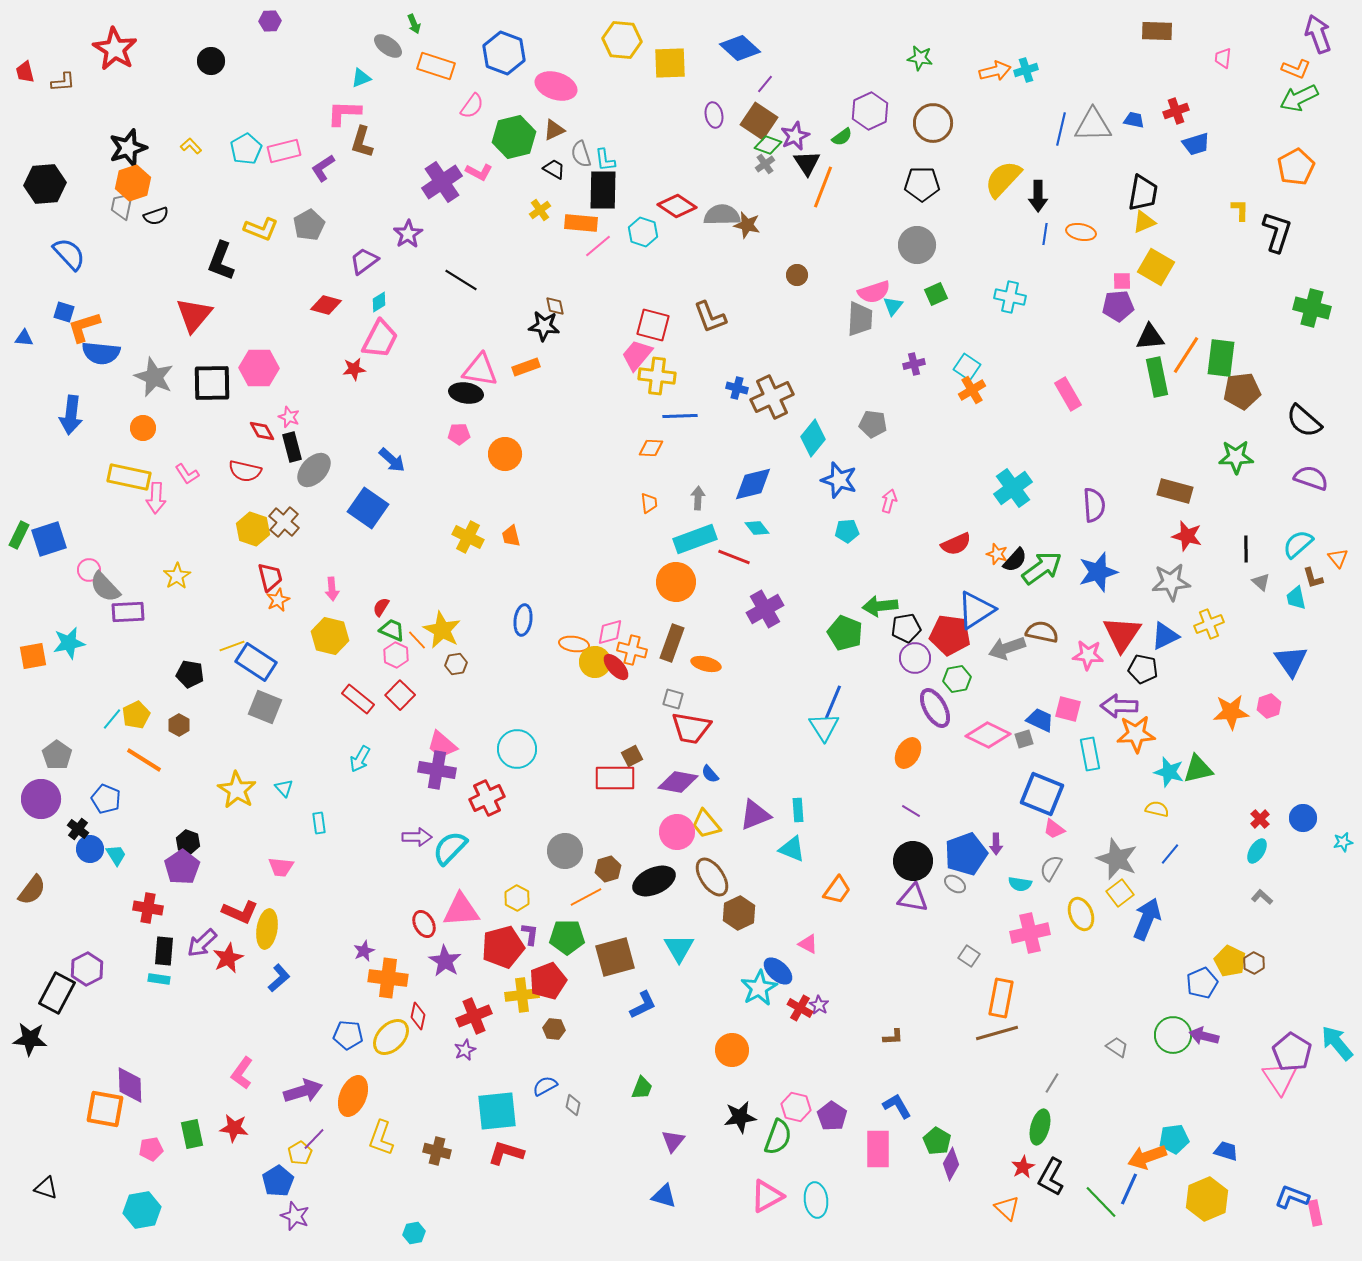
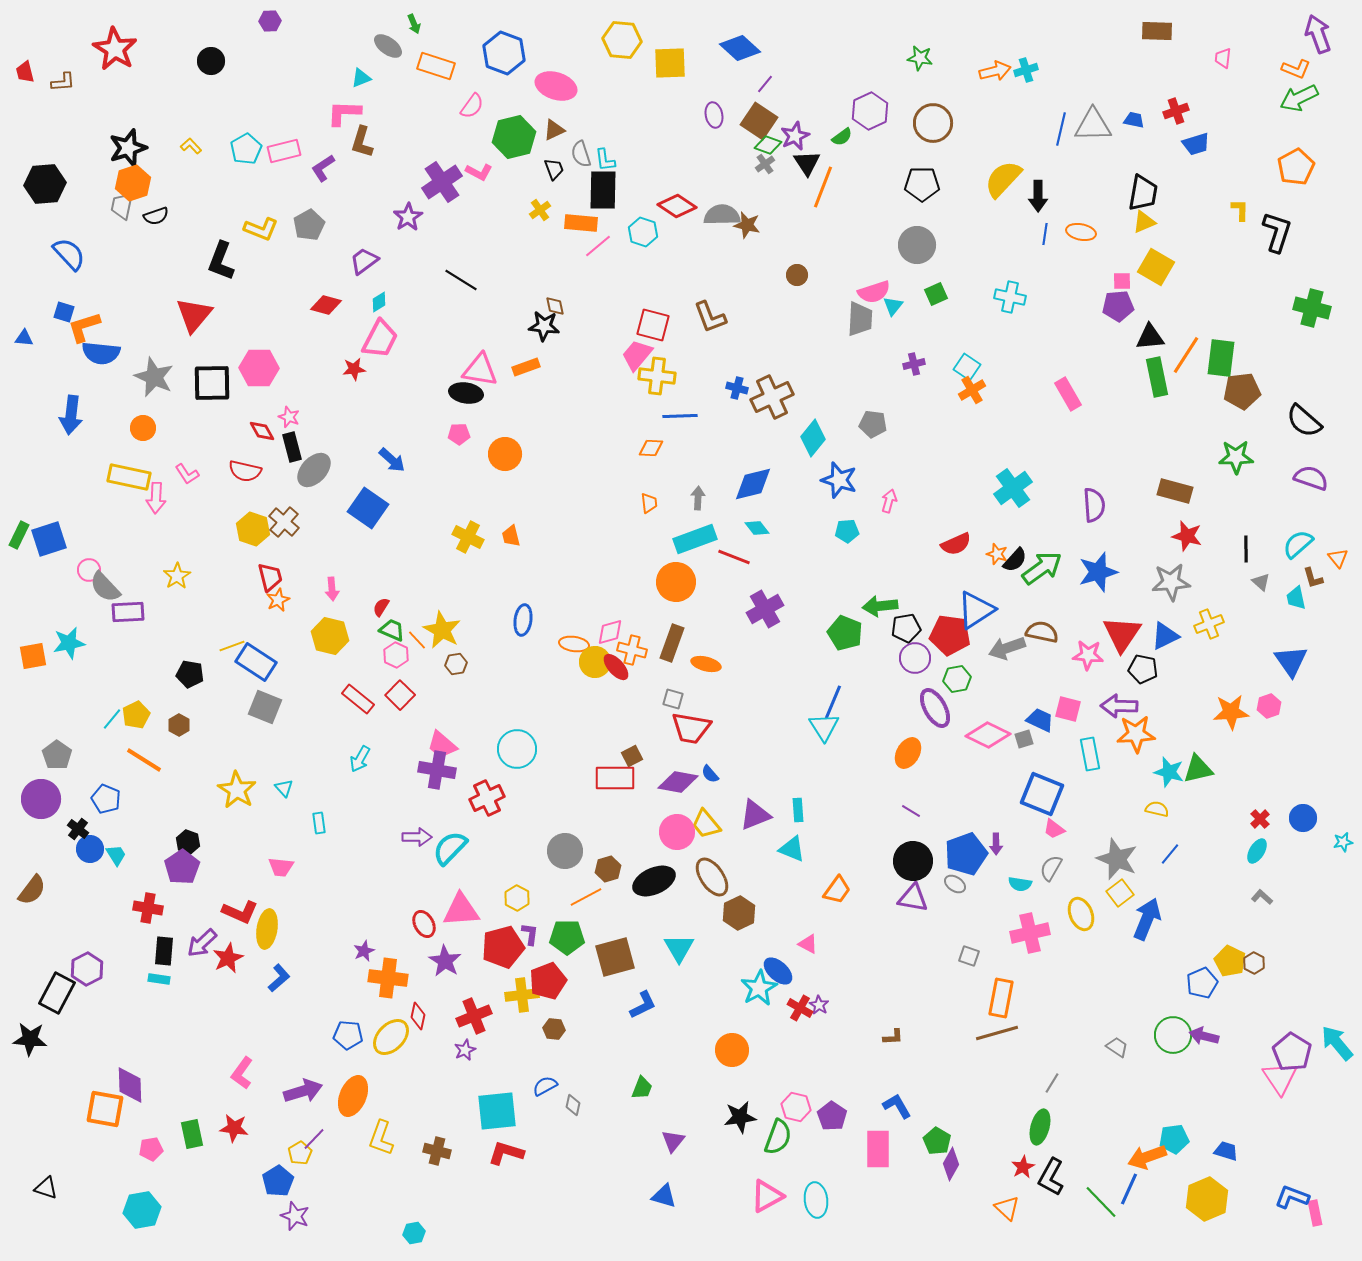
black trapezoid at (554, 169): rotated 40 degrees clockwise
purple star at (408, 234): moved 17 px up
gray square at (969, 956): rotated 15 degrees counterclockwise
